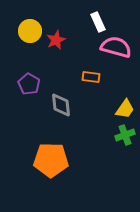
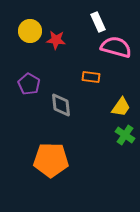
red star: rotated 30 degrees clockwise
yellow trapezoid: moved 4 px left, 2 px up
green cross: rotated 36 degrees counterclockwise
